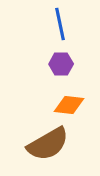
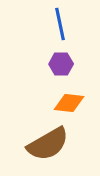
orange diamond: moved 2 px up
